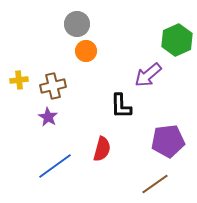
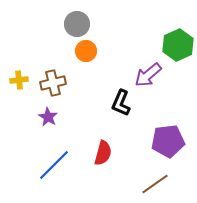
green hexagon: moved 1 px right, 5 px down
brown cross: moved 3 px up
black L-shape: moved 3 px up; rotated 24 degrees clockwise
red semicircle: moved 1 px right, 4 px down
blue line: moved 1 px left, 1 px up; rotated 9 degrees counterclockwise
